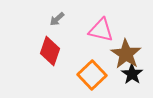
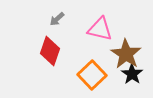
pink triangle: moved 1 px left, 1 px up
